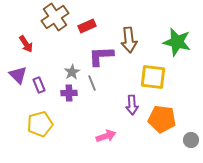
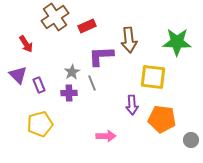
green star: rotated 12 degrees counterclockwise
pink arrow: rotated 18 degrees clockwise
